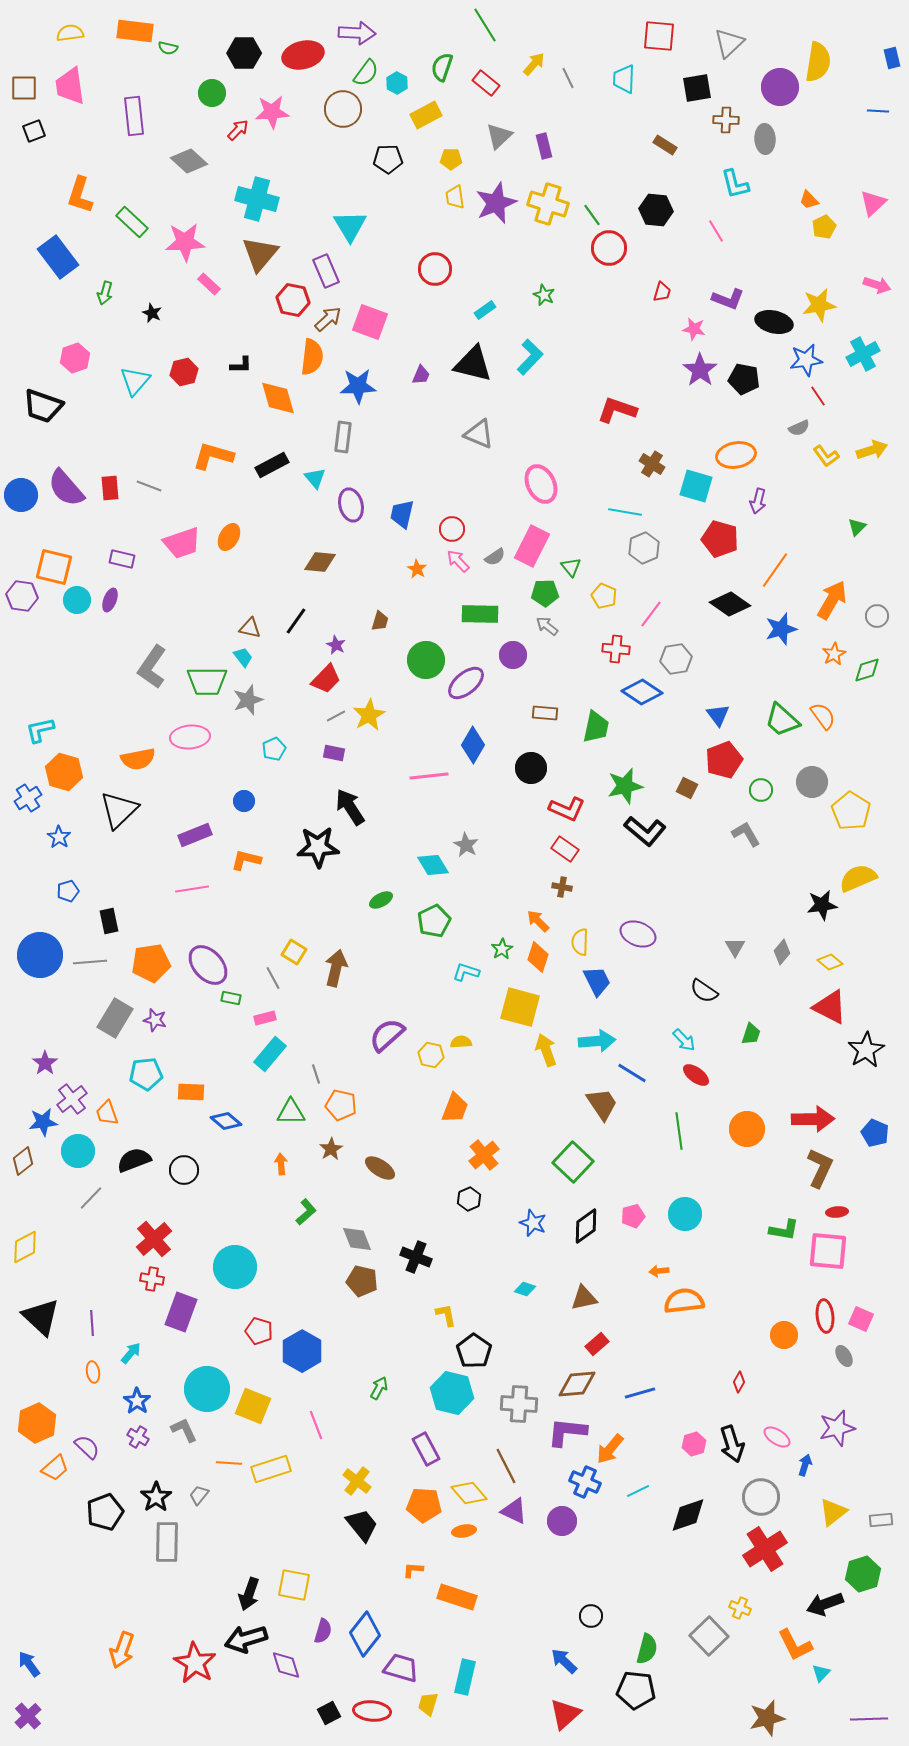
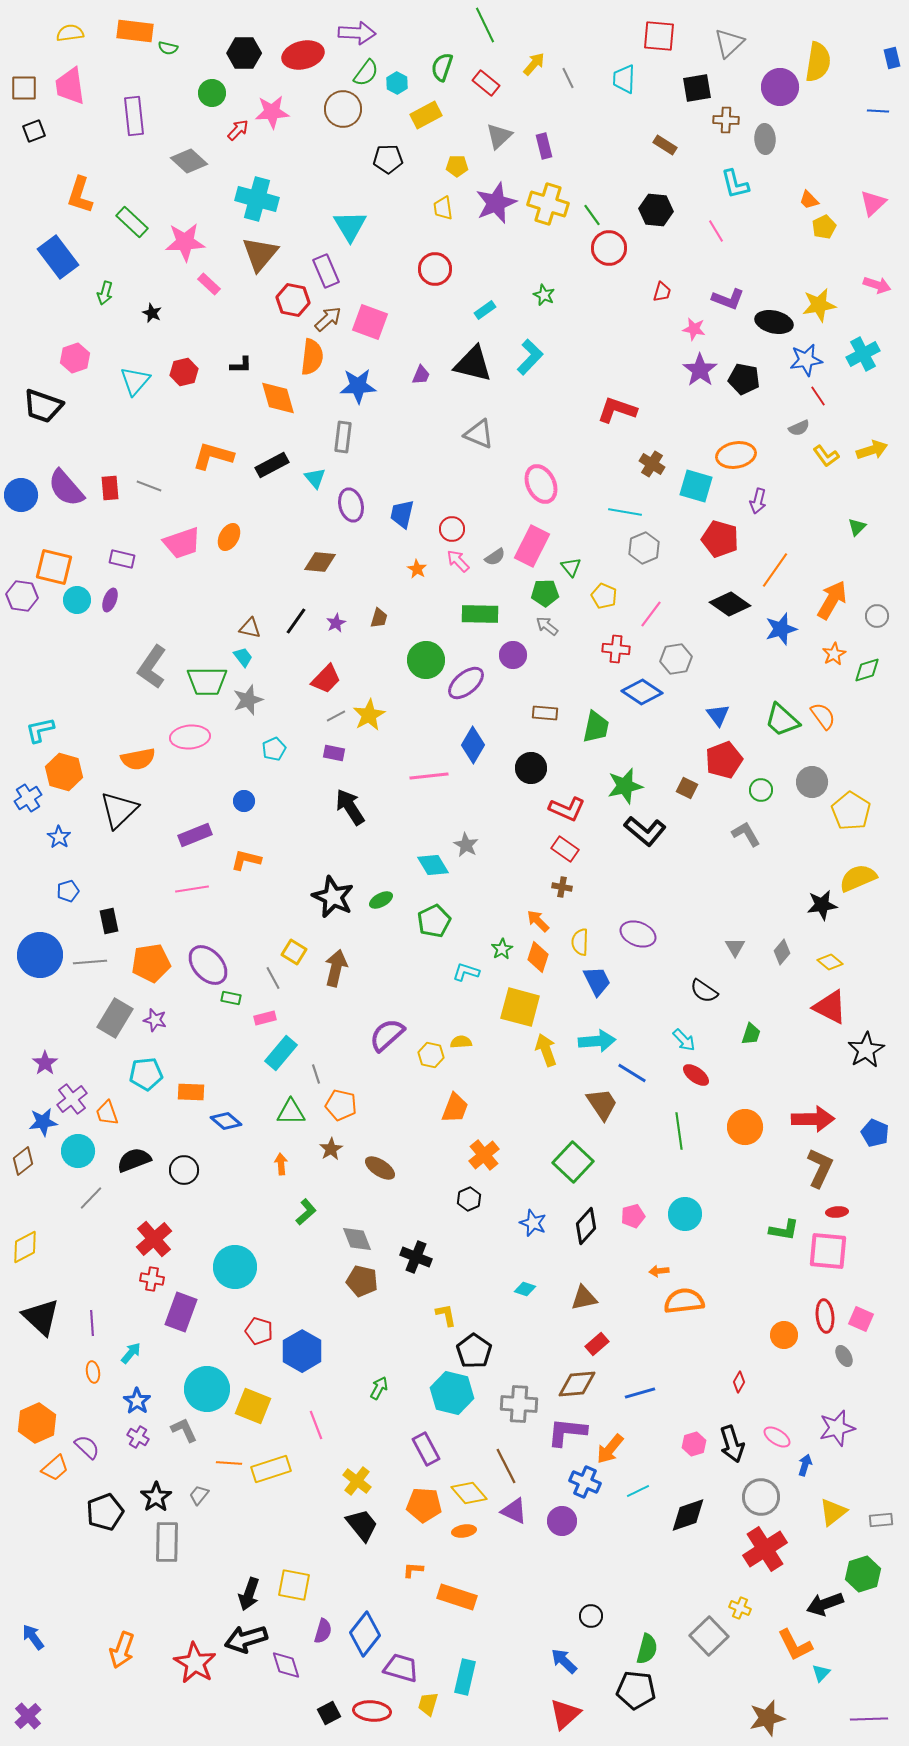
green line at (485, 25): rotated 6 degrees clockwise
yellow pentagon at (451, 159): moved 6 px right, 7 px down
yellow trapezoid at (455, 197): moved 12 px left, 11 px down
brown trapezoid at (380, 621): moved 1 px left, 3 px up
purple star at (336, 645): moved 22 px up; rotated 18 degrees clockwise
black star at (318, 847): moved 15 px right, 50 px down; rotated 27 degrees clockwise
cyan rectangle at (270, 1054): moved 11 px right, 1 px up
orange circle at (747, 1129): moved 2 px left, 2 px up
black diamond at (586, 1226): rotated 12 degrees counterclockwise
blue arrow at (29, 1664): moved 4 px right, 27 px up
